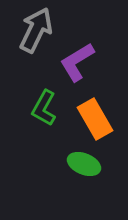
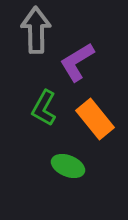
gray arrow: rotated 27 degrees counterclockwise
orange rectangle: rotated 9 degrees counterclockwise
green ellipse: moved 16 px left, 2 px down
